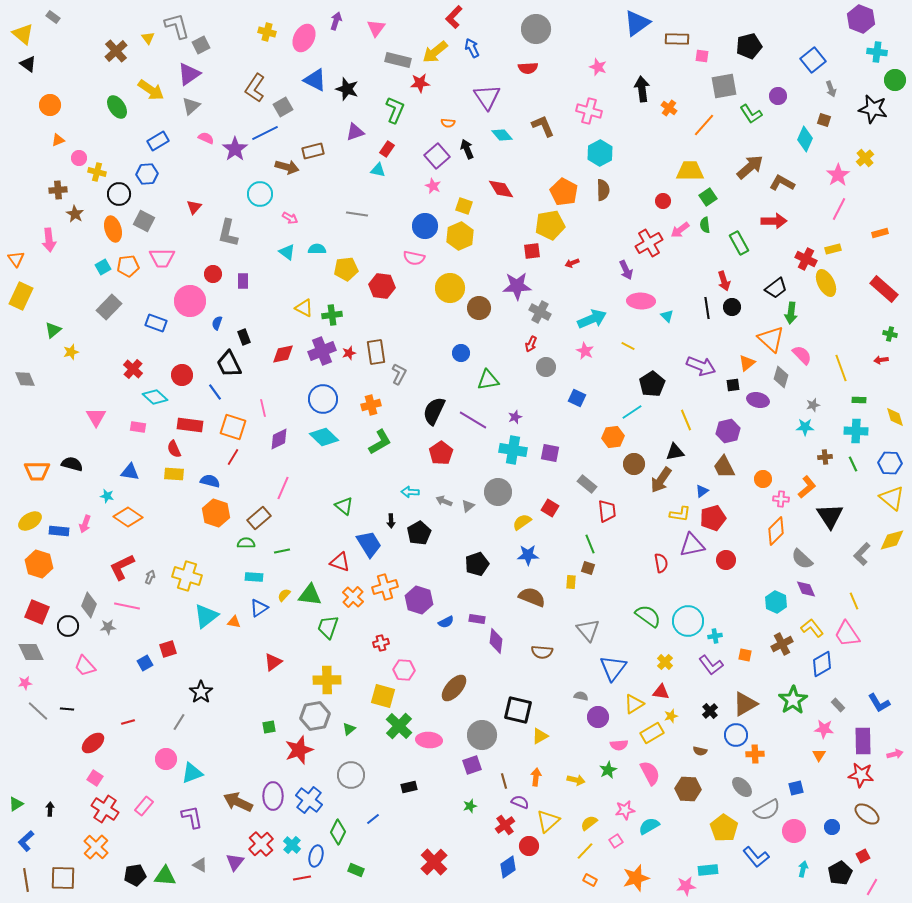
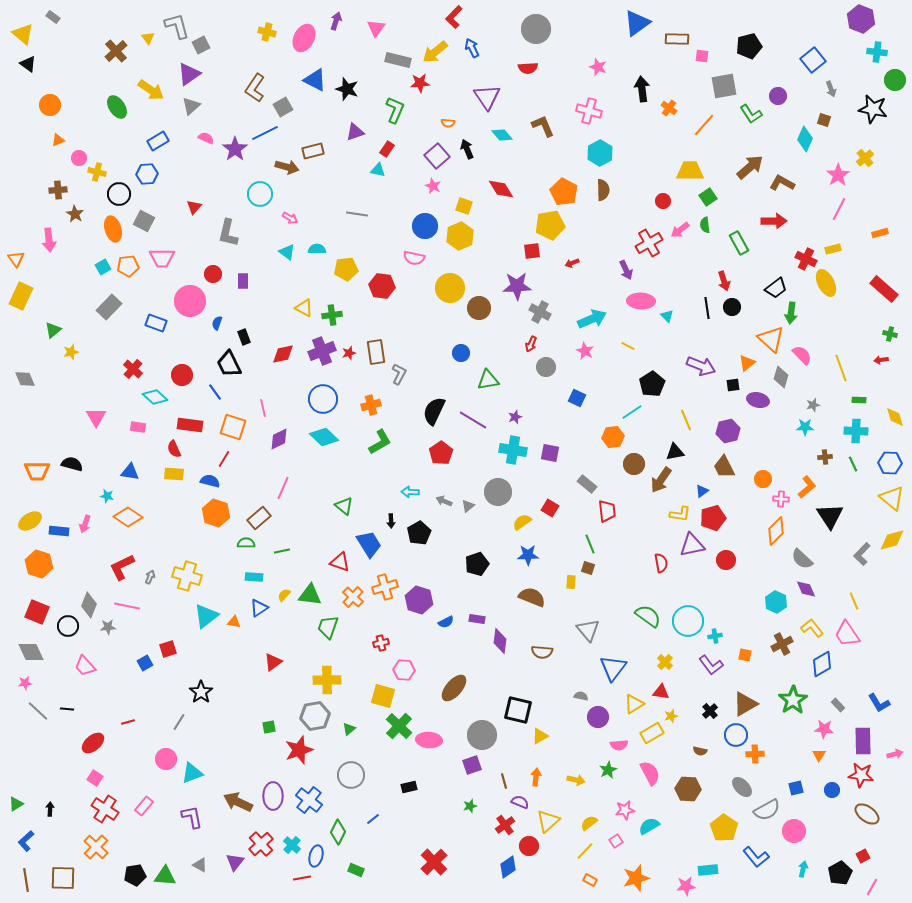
red line at (233, 457): moved 9 px left, 2 px down
purple diamond at (496, 641): moved 4 px right
blue circle at (832, 827): moved 37 px up
